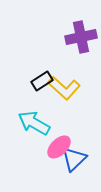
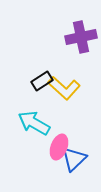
pink ellipse: rotated 25 degrees counterclockwise
